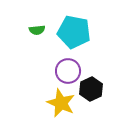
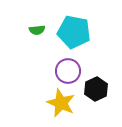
black hexagon: moved 5 px right
